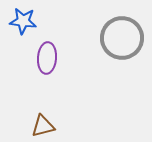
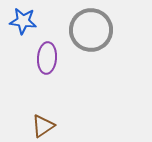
gray circle: moved 31 px left, 8 px up
brown triangle: rotated 20 degrees counterclockwise
